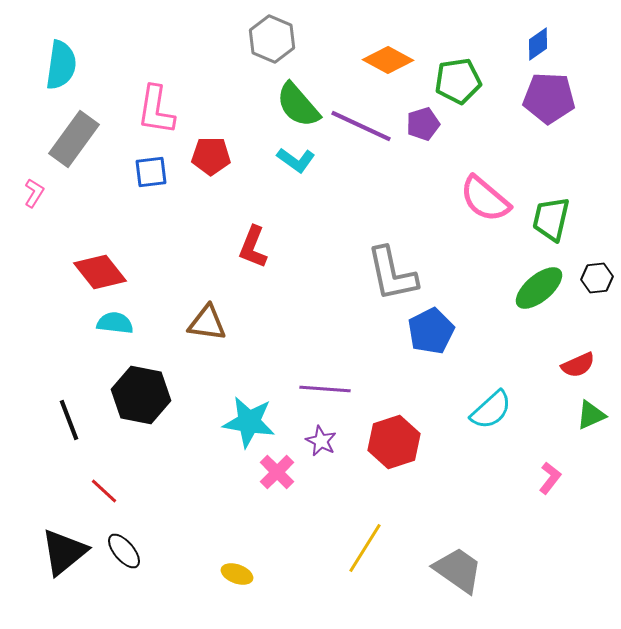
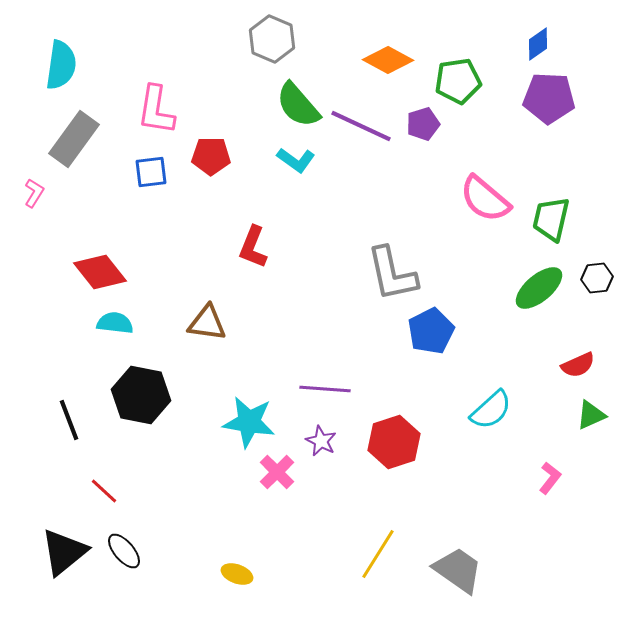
yellow line at (365, 548): moved 13 px right, 6 px down
